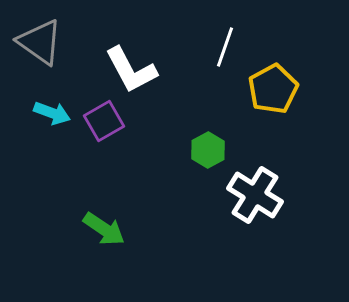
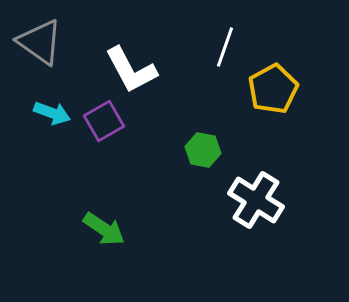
green hexagon: moved 5 px left; rotated 20 degrees counterclockwise
white cross: moved 1 px right, 5 px down
